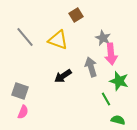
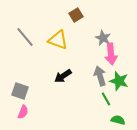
gray arrow: moved 9 px right, 9 px down
